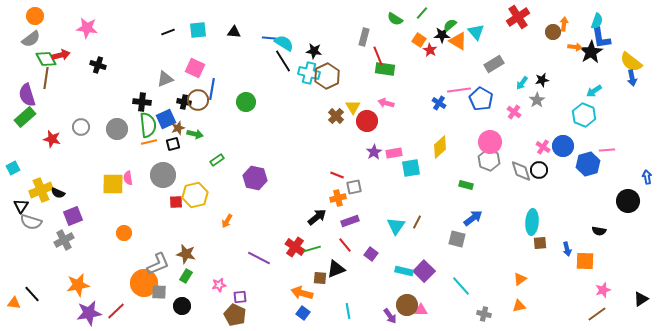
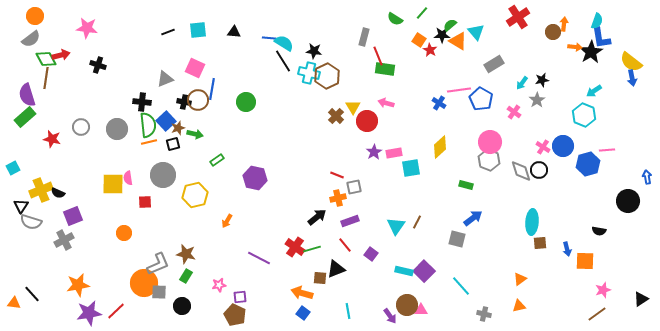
blue square at (166, 119): moved 2 px down; rotated 18 degrees counterclockwise
red square at (176, 202): moved 31 px left
